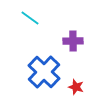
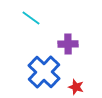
cyan line: moved 1 px right
purple cross: moved 5 px left, 3 px down
